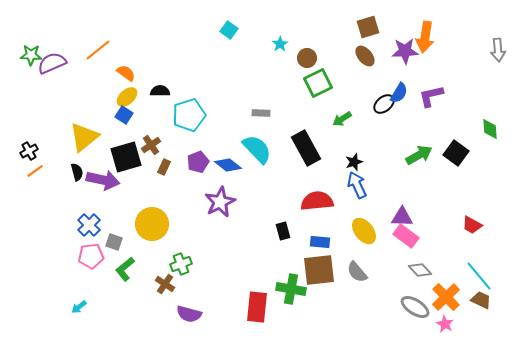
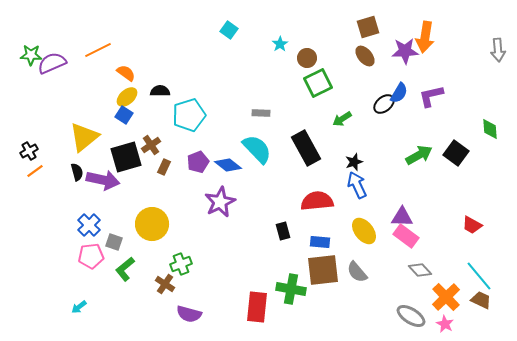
orange line at (98, 50): rotated 12 degrees clockwise
brown square at (319, 270): moved 4 px right
gray ellipse at (415, 307): moved 4 px left, 9 px down
